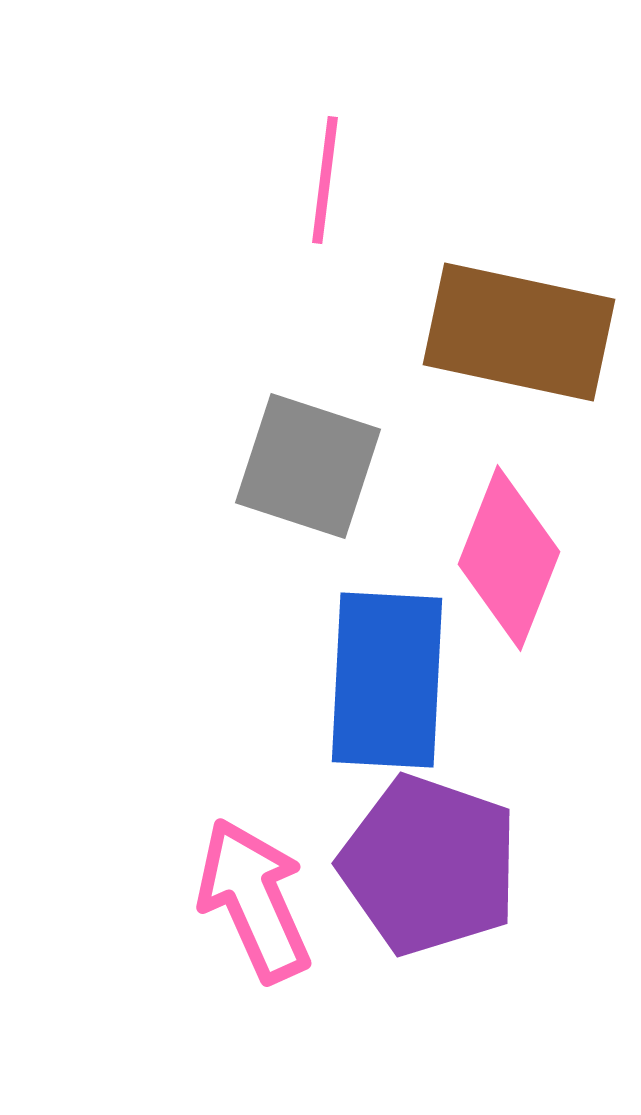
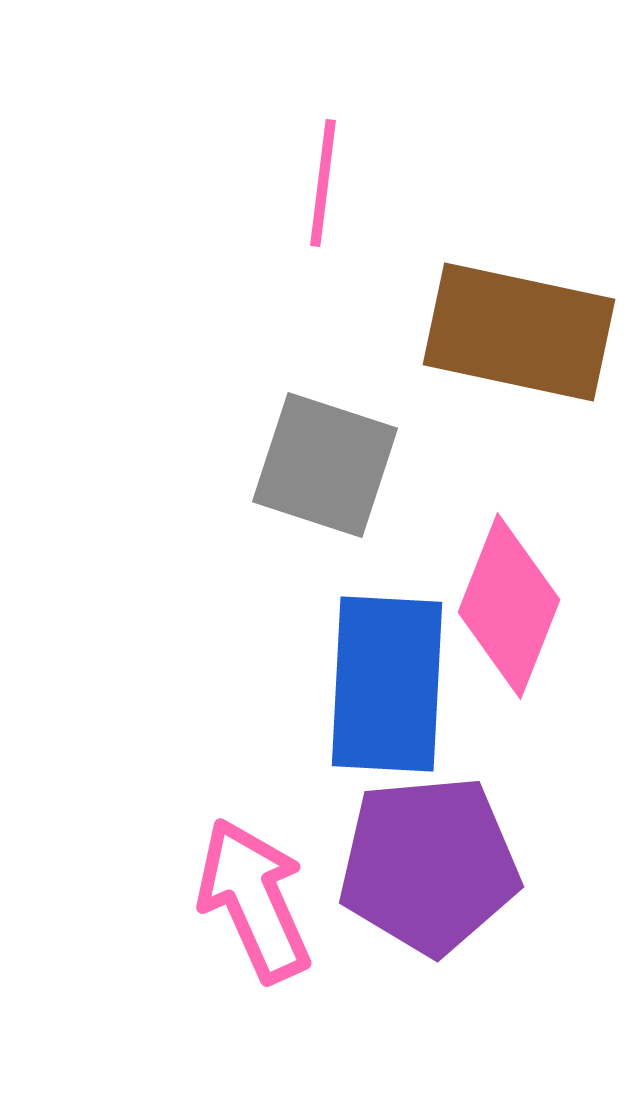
pink line: moved 2 px left, 3 px down
gray square: moved 17 px right, 1 px up
pink diamond: moved 48 px down
blue rectangle: moved 4 px down
purple pentagon: rotated 24 degrees counterclockwise
